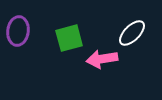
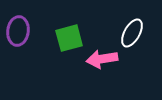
white ellipse: rotated 16 degrees counterclockwise
